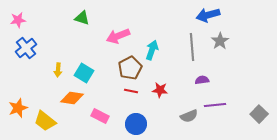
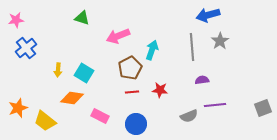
pink star: moved 2 px left
red line: moved 1 px right, 1 px down; rotated 16 degrees counterclockwise
gray square: moved 4 px right, 6 px up; rotated 24 degrees clockwise
